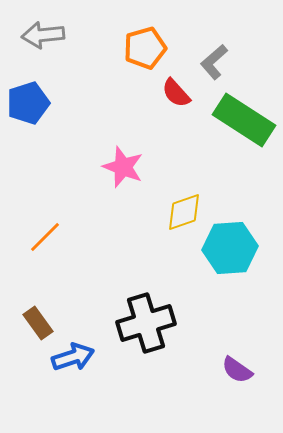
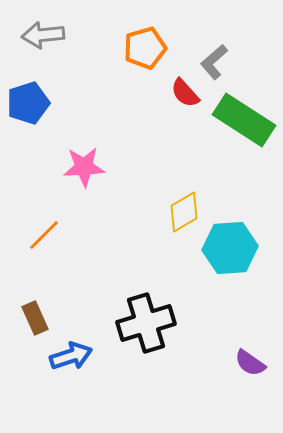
red semicircle: moved 9 px right
pink star: moved 39 px left; rotated 24 degrees counterclockwise
yellow diamond: rotated 12 degrees counterclockwise
orange line: moved 1 px left, 2 px up
brown rectangle: moved 3 px left, 5 px up; rotated 12 degrees clockwise
blue arrow: moved 2 px left, 1 px up
purple semicircle: moved 13 px right, 7 px up
